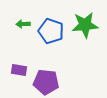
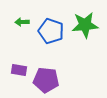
green arrow: moved 1 px left, 2 px up
purple pentagon: moved 2 px up
